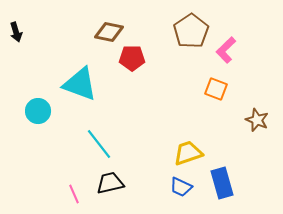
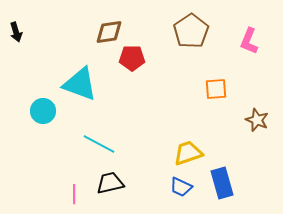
brown diamond: rotated 20 degrees counterclockwise
pink L-shape: moved 23 px right, 9 px up; rotated 24 degrees counterclockwise
orange square: rotated 25 degrees counterclockwise
cyan circle: moved 5 px right
cyan line: rotated 24 degrees counterclockwise
pink line: rotated 24 degrees clockwise
